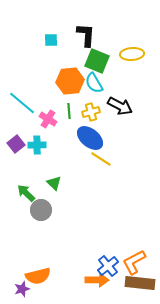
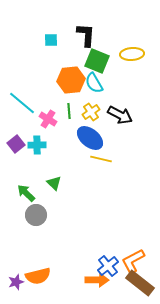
orange hexagon: moved 1 px right, 1 px up
black arrow: moved 9 px down
yellow cross: rotated 18 degrees counterclockwise
yellow line: rotated 20 degrees counterclockwise
gray circle: moved 5 px left, 5 px down
orange L-shape: moved 1 px left, 1 px up
brown rectangle: rotated 32 degrees clockwise
purple star: moved 6 px left, 7 px up
